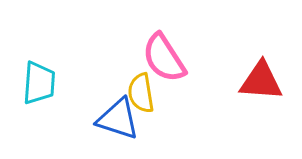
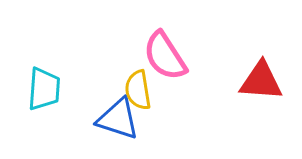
pink semicircle: moved 1 px right, 2 px up
cyan trapezoid: moved 5 px right, 6 px down
yellow semicircle: moved 3 px left, 3 px up
